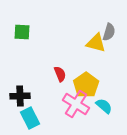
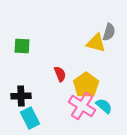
green square: moved 14 px down
black cross: moved 1 px right
pink cross: moved 6 px right, 2 px down
